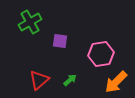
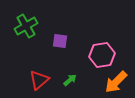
green cross: moved 4 px left, 4 px down
pink hexagon: moved 1 px right, 1 px down
